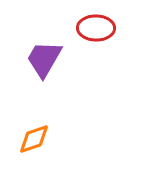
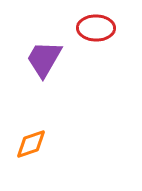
orange diamond: moved 3 px left, 5 px down
